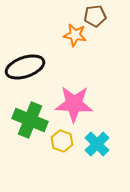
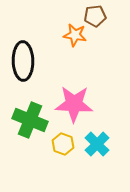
black ellipse: moved 2 px left, 6 px up; rotated 72 degrees counterclockwise
yellow hexagon: moved 1 px right, 3 px down
